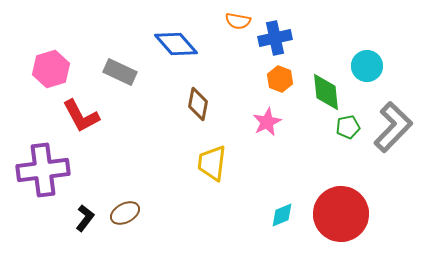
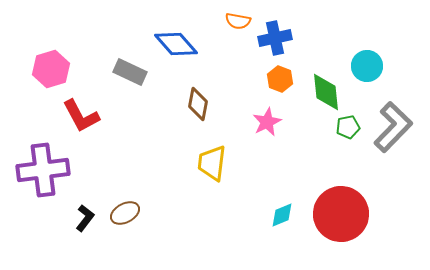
gray rectangle: moved 10 px right
